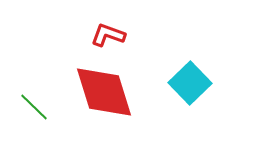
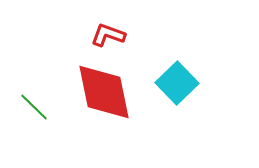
cyan square: moved 13 px left
red diamond: rotated 6 degrees clockwise
